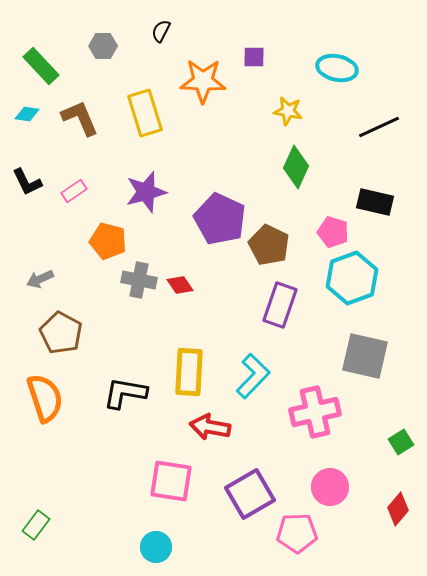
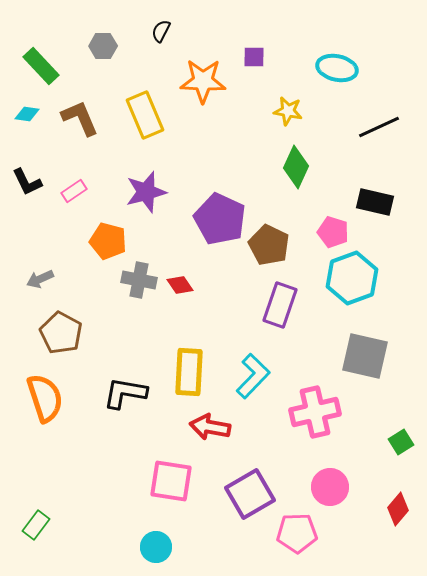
yellow rectangle at (145, 113): moved 2 px down; rotated 6 degrees counterclockwise
